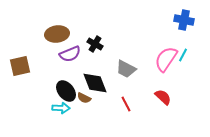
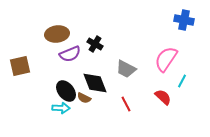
cyan line: moved 1 px left, 26 px down
